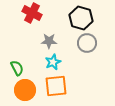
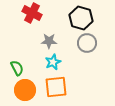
orange square: moved 1 px down
